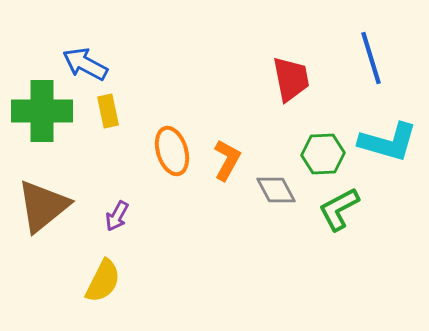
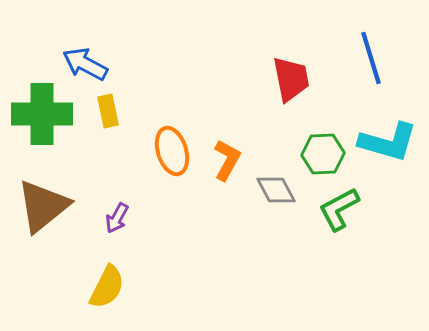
green cross: moved 3 px down
purple arrow: moved 2 px down
yellow semicircle: moved 4 px right, 6 px down
